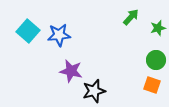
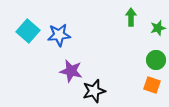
green arrow: rotated 42 degrees counterclockwise
